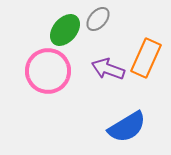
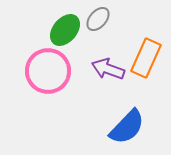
blue semicircle: rotated 15 degrees counterclockwise
